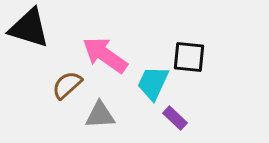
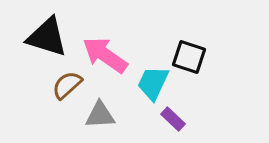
black triangle: moved 18 px right, 9 px down
black square: rotated 12 degrees clockwise
purple rectangle: moved 2 px left, 1 px down
